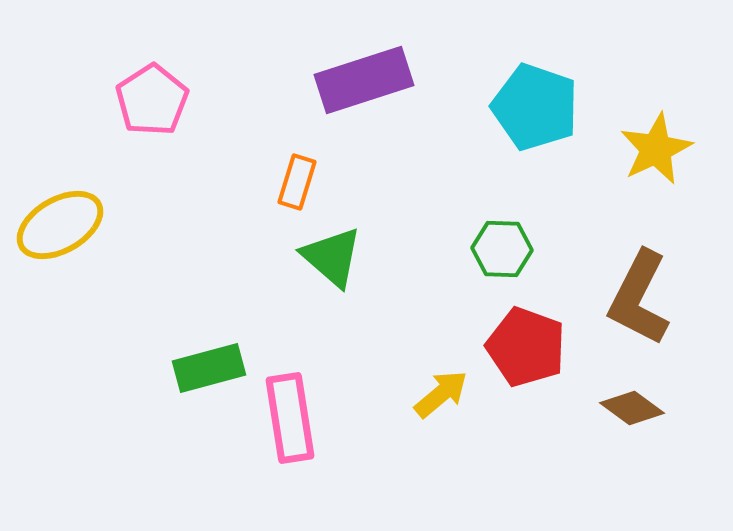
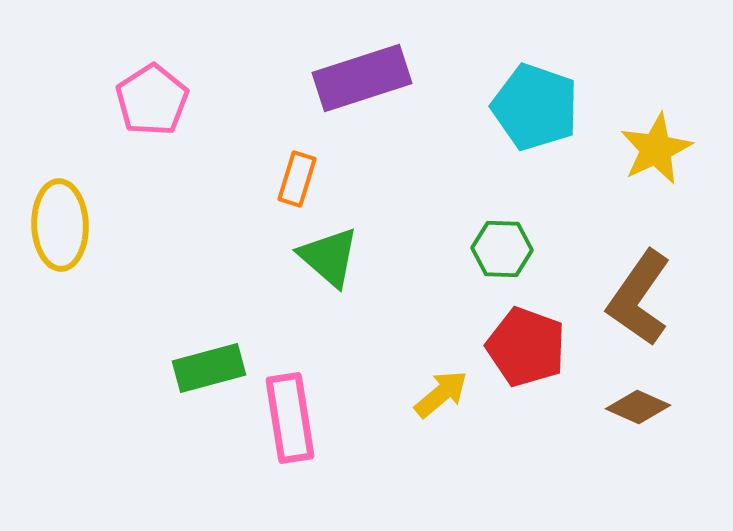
purple rectangle: moved 2 px left, 2 px up
orange rectangle: moved 3 px up
yellow ellipse: rotated 62 degrees counterclockwise
green triangle: moved 3 px left
brown L-shape: rotated 8 degrees clockwise
brown diamond: moved 6 px right, 1 px up; rotated 12 degrees counterclockwise
